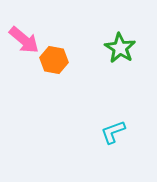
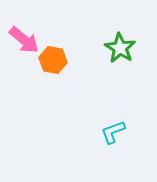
orange hexagon: moved 1 px left
